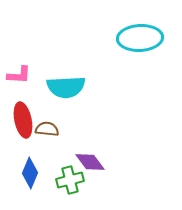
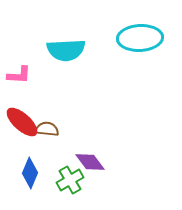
cyan semicircle: moved 37 px up
red ellipse: moved 1 px left, 2 px down; rotated 36 degrees counterclockwise
green cross: rotated 16 degrees counterclockwise
